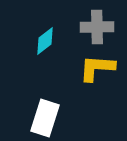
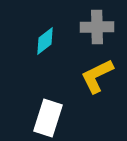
yellow L-shape: moved 8 px down; rotated 30 degrees counterclockwise
white rectangle: moved 3 px right
